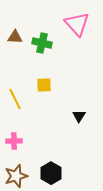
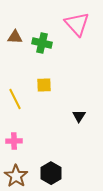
brown star: rotated 20 degrees counterclockwise
